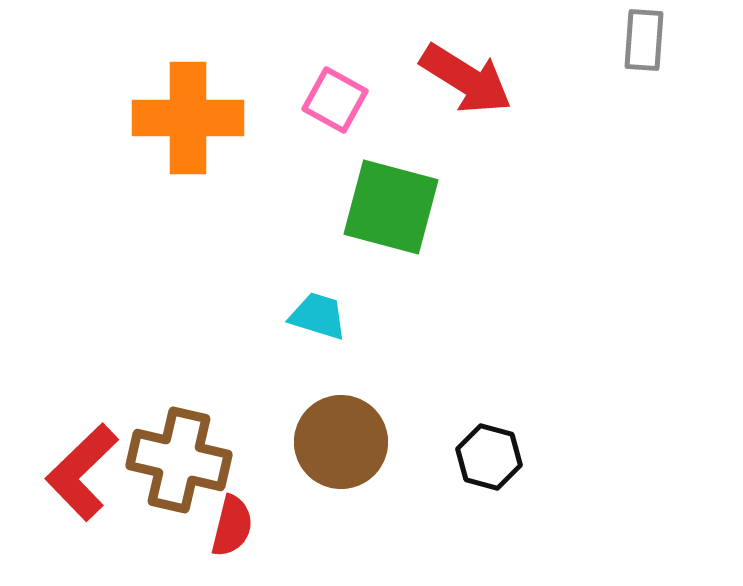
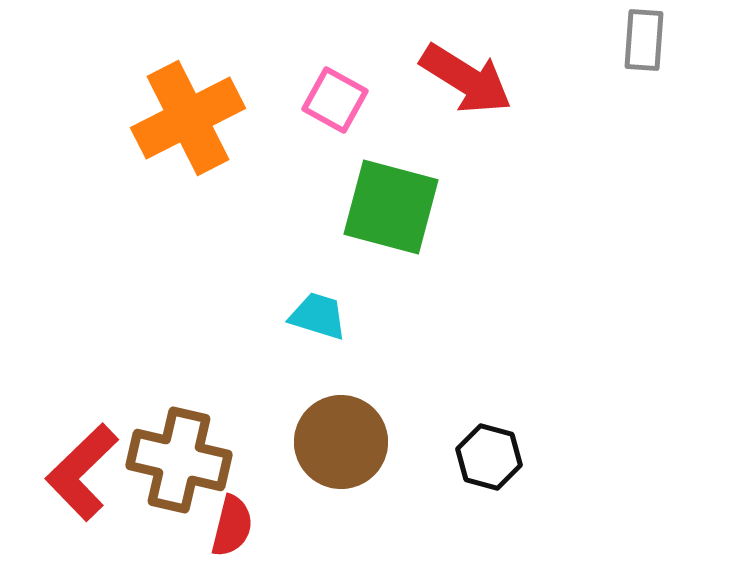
orange cross: rotated 27 degrees counterclockwise
